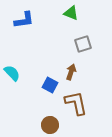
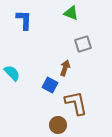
blue L-shape: rotated 80 degrees counterclockwise
brown arrow: moved 6 px left, 4 px up
brown circle: moved 8 px right
